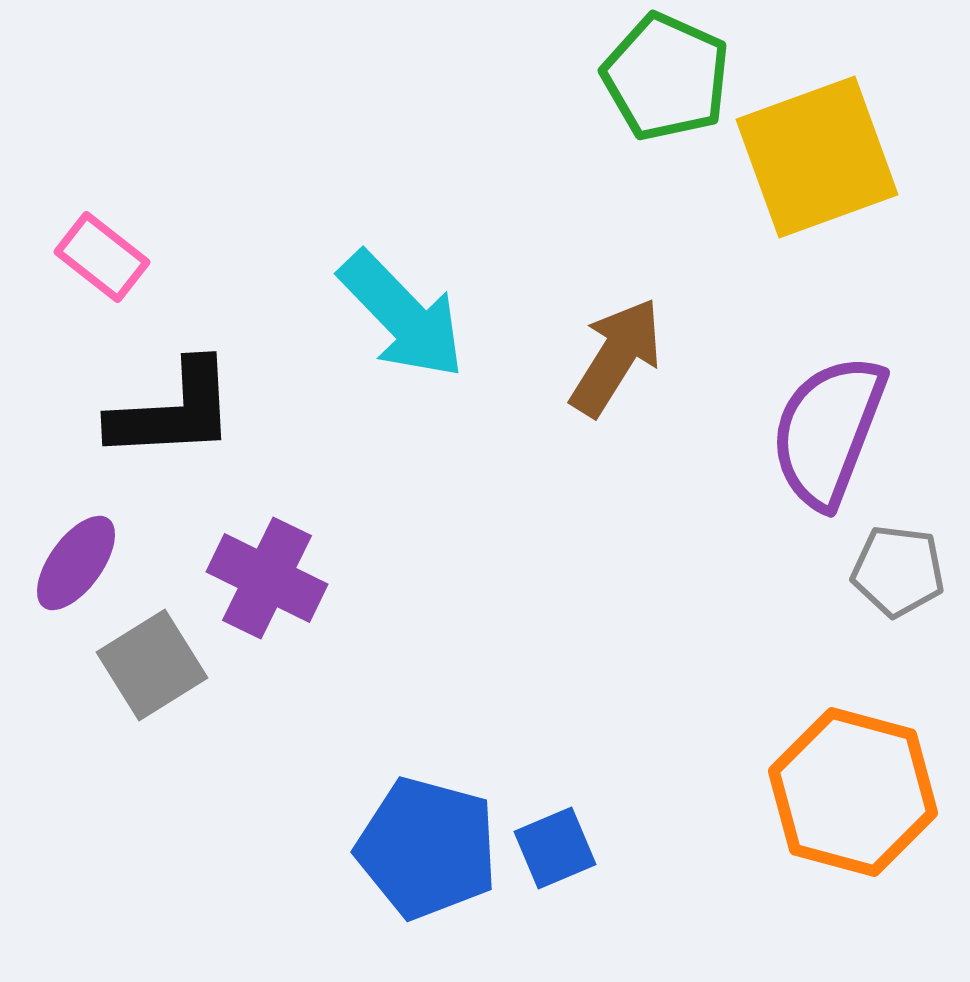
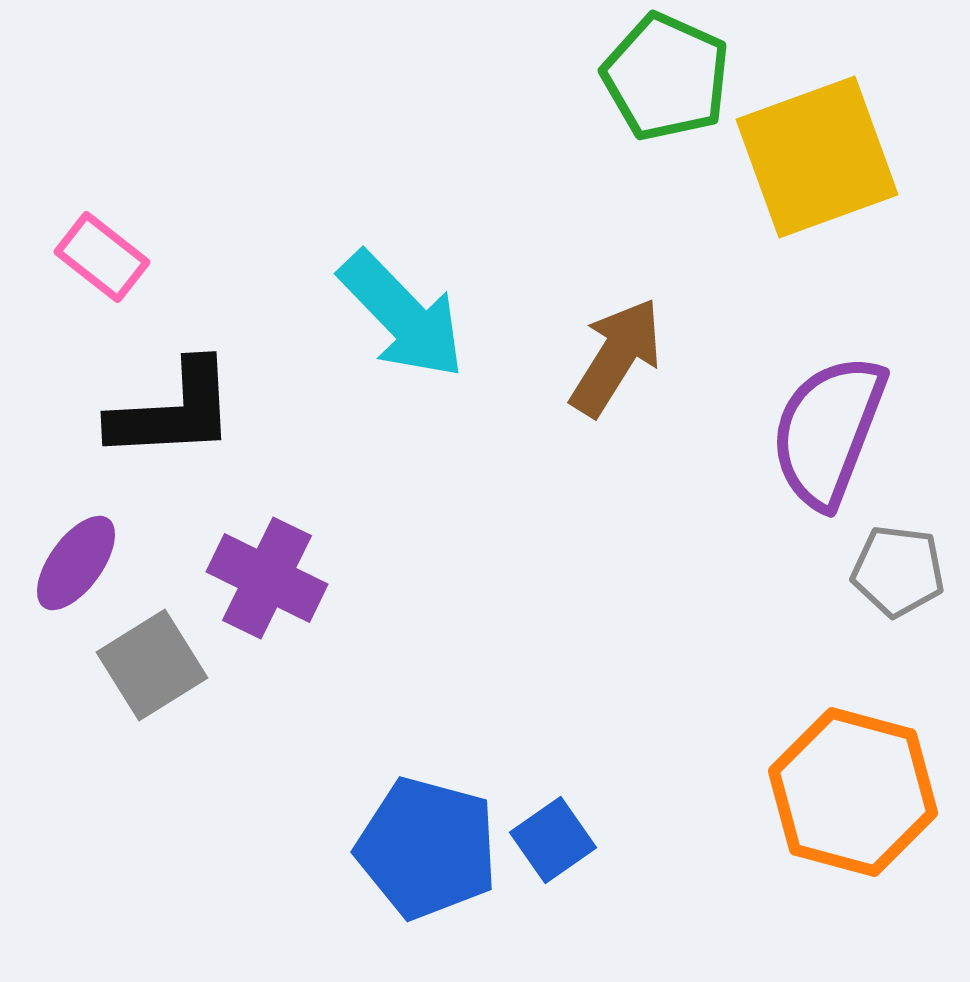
blue square: moved 2 px left, 8 px up; rotated 12 degrees counterclockwise
